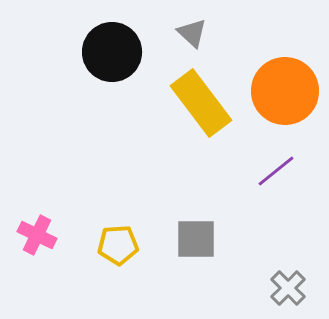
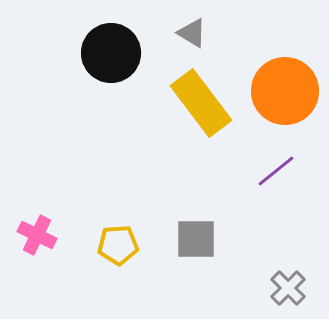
gray triangle: rotated 12 degrees counterclockwise
black circle: moved 1 px left, 1 px down
